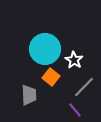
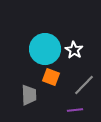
white star: moved 10 px up
orange square: rotated 18 degrees counterclockwise
gray line: moved 2 px up
purple line: rotated 56 degrees counterclockwise
